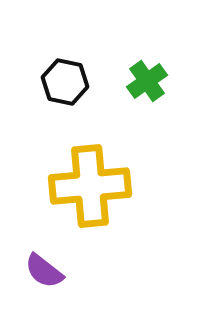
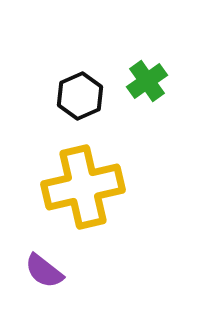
black hexagon: moved 15 px right, 14 px down; rotated 24 degrees clockwise
yellow cross: moved 7 px left, 1 px down; rotated 8 degrees counterclockwise
